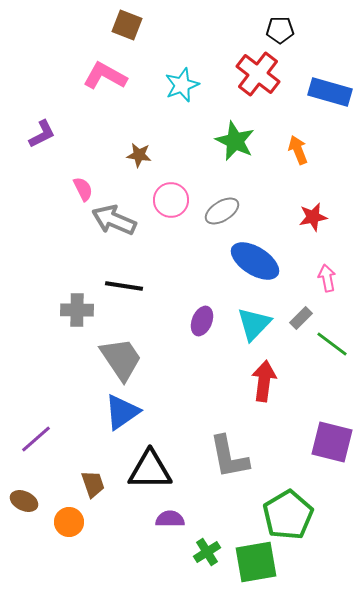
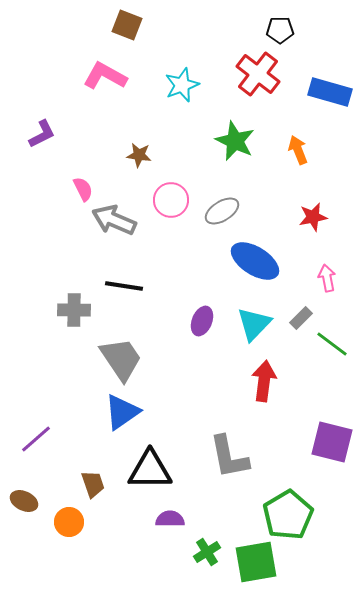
gray cross: moved 3 px left
